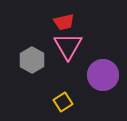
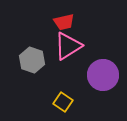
pink triangle: rotated 28 degrees clockwise
gray hexagon: rotated 10 degrees counterclockwise
yellow square: rotated 24 degrees counterclockwise
